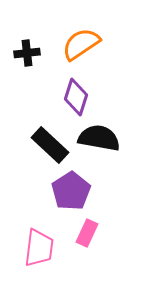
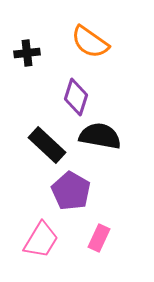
orange semicircle: moved 9 px right, 2 px up; rotated 111 degrees counterclockwise
black semicircle: moved 1 px right, 2 px up
black rectangle: moved 3 px left
purple pentagon: rotated 9 degrees counterclockwise
pink rectangle: moved 12 px right, 5 px down
pink trapezoid: moved 2 px right, 8 px up; rotated 24 degrees clockwise
